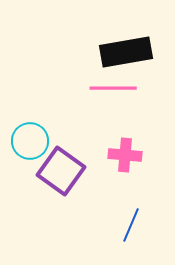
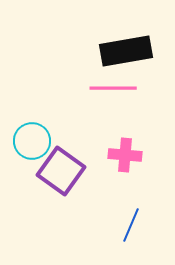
black rectangle: moved 1 px up
cyan circle: moved 2 px right
